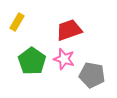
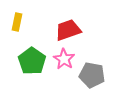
yellow rectangle: rotated 18 degrees counterclockwise
red trapezoid: moved 1 px left
pink star: rotated 15 degrees clockwise
